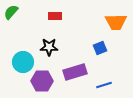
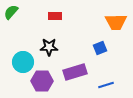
blue line: moved 2 px right
